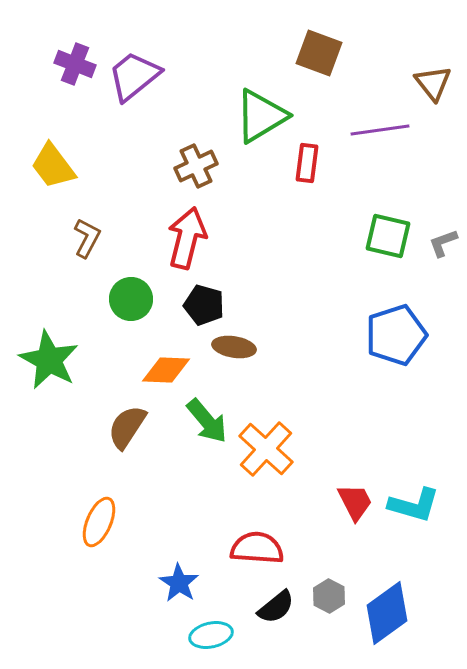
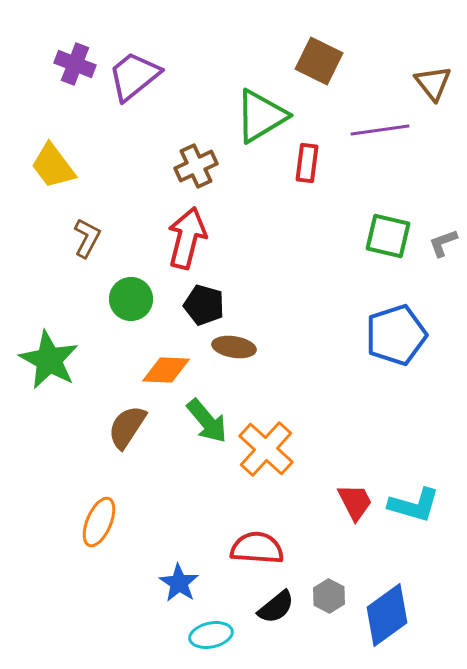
brown square: moved 8 px down; rotated 6 degrees clockwise
blue diamond: moved 2 px down
